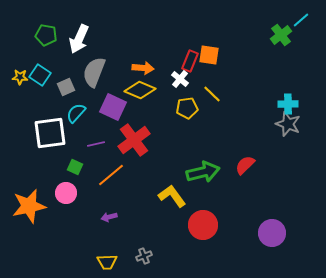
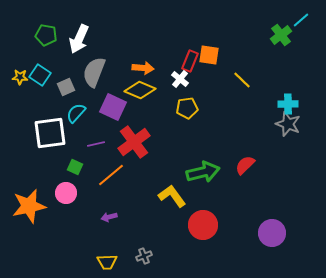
yellow line: moved 30 px right, 14 px up
red cross: moved 2 px down
